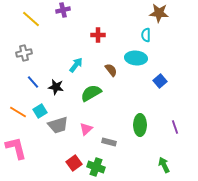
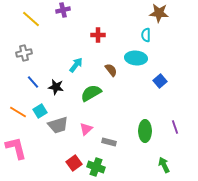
green ellipse: moved 5 px right, 6 px down
